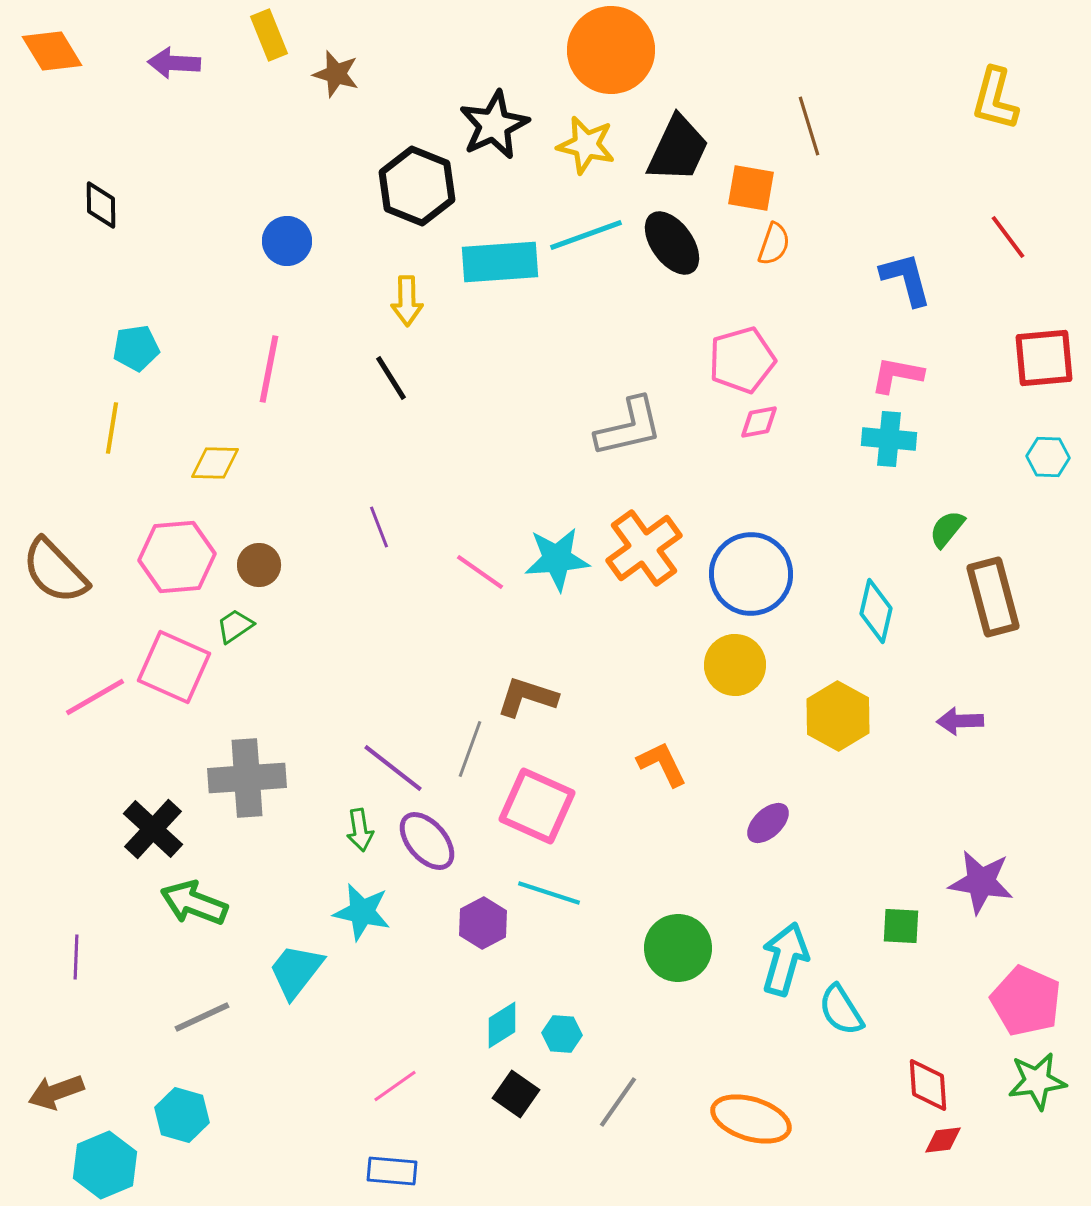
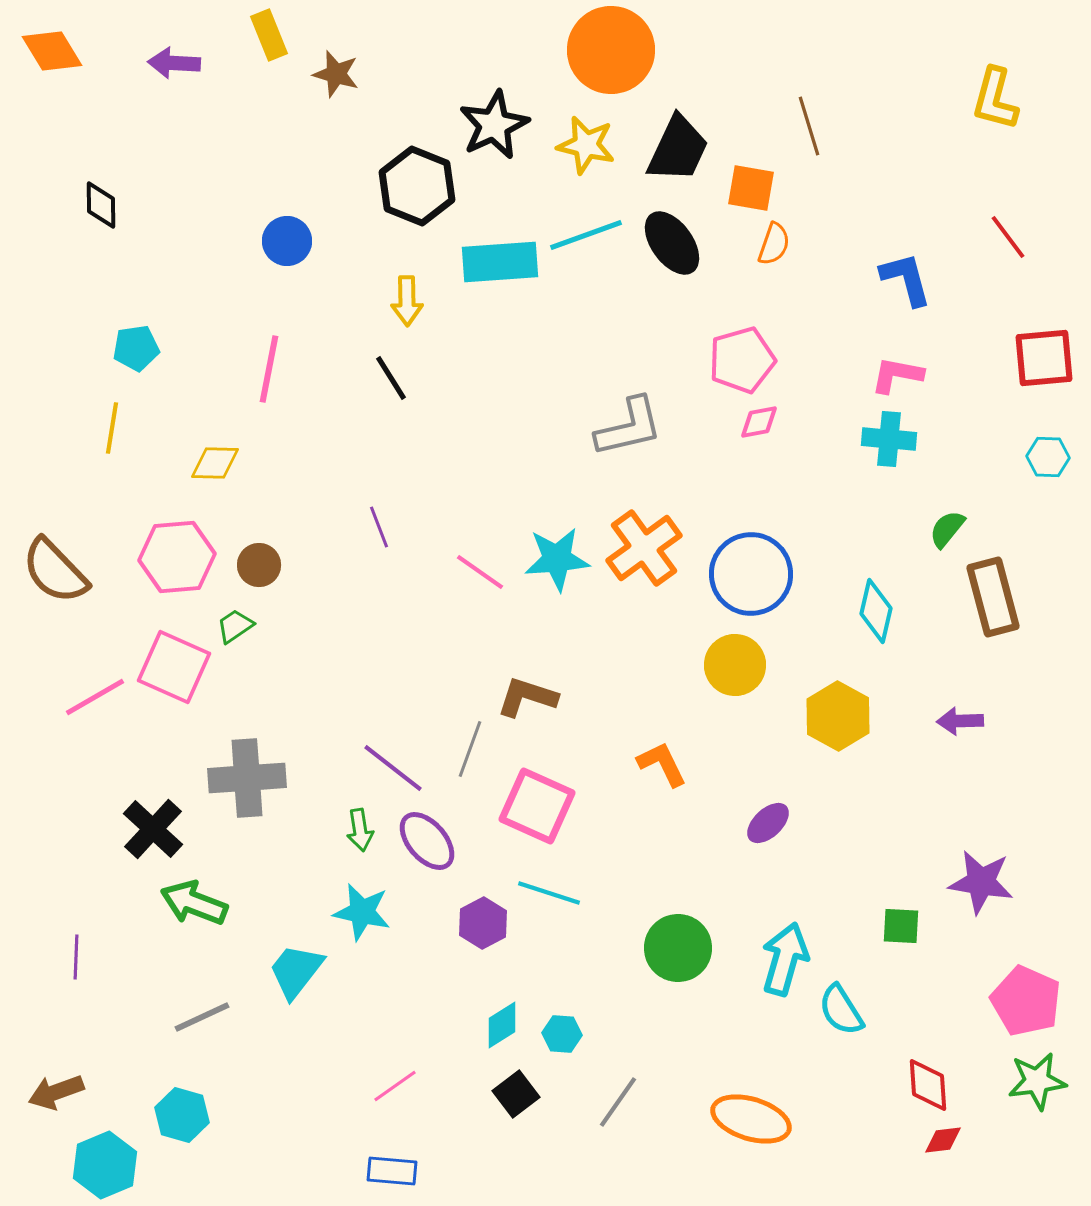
black square at (516, 1094): rotated 18 degrees clockwise
